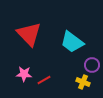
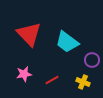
cyan trapezoid: moved 5 px left
purple circle: moved 5 px up
pink star: rotated 14 degrees counterclockwise
red line: moved 8 px right
